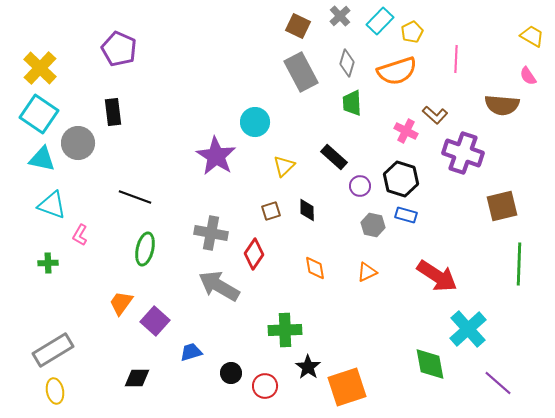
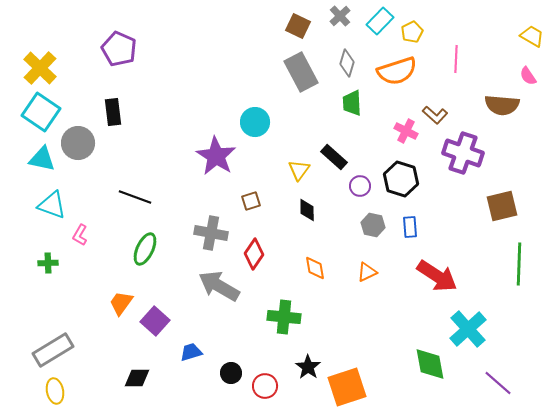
cyan square at (39, 114): moved 2 px right, 2 px up
yellow triangle at (284, 166): moved 15 px right, 4 px down; rotated 10 degrees counterclockwise
brown square at (271, 211): moved 20 px left, 10 px up
blue rectangle at (406, 215): moved 4 px right, 12 px down; rotated 70 degrees clockwise
green ellipse at (145, 249): rotated 12 degrees clockwise
green cross at (285, 330): moved 1 px left, 13 px up; rotated 8 degrees clockwise
